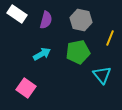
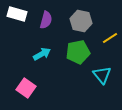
white rectangle: rotated 18 degrees counterclockwise
gray hexagon: moved 1 px down
yellow line: rotated 35 degrees clockwise
